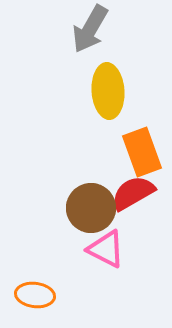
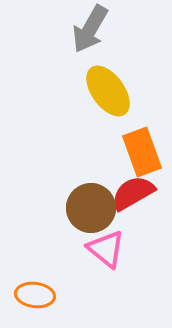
yellow ellipse: rotated 32 degrees counterclockwise
pink triangle: rotated 12 degrees clockwise
